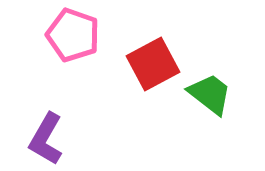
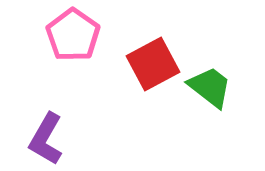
pink pentagon: rotated 16 degrees clockwise
green trapezoid: moved 7 px up
